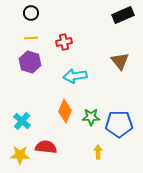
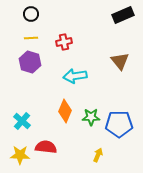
black circle: moved 1 px down
yellow arrow: moved 3 px down; rotated 24 degrees clockwise
